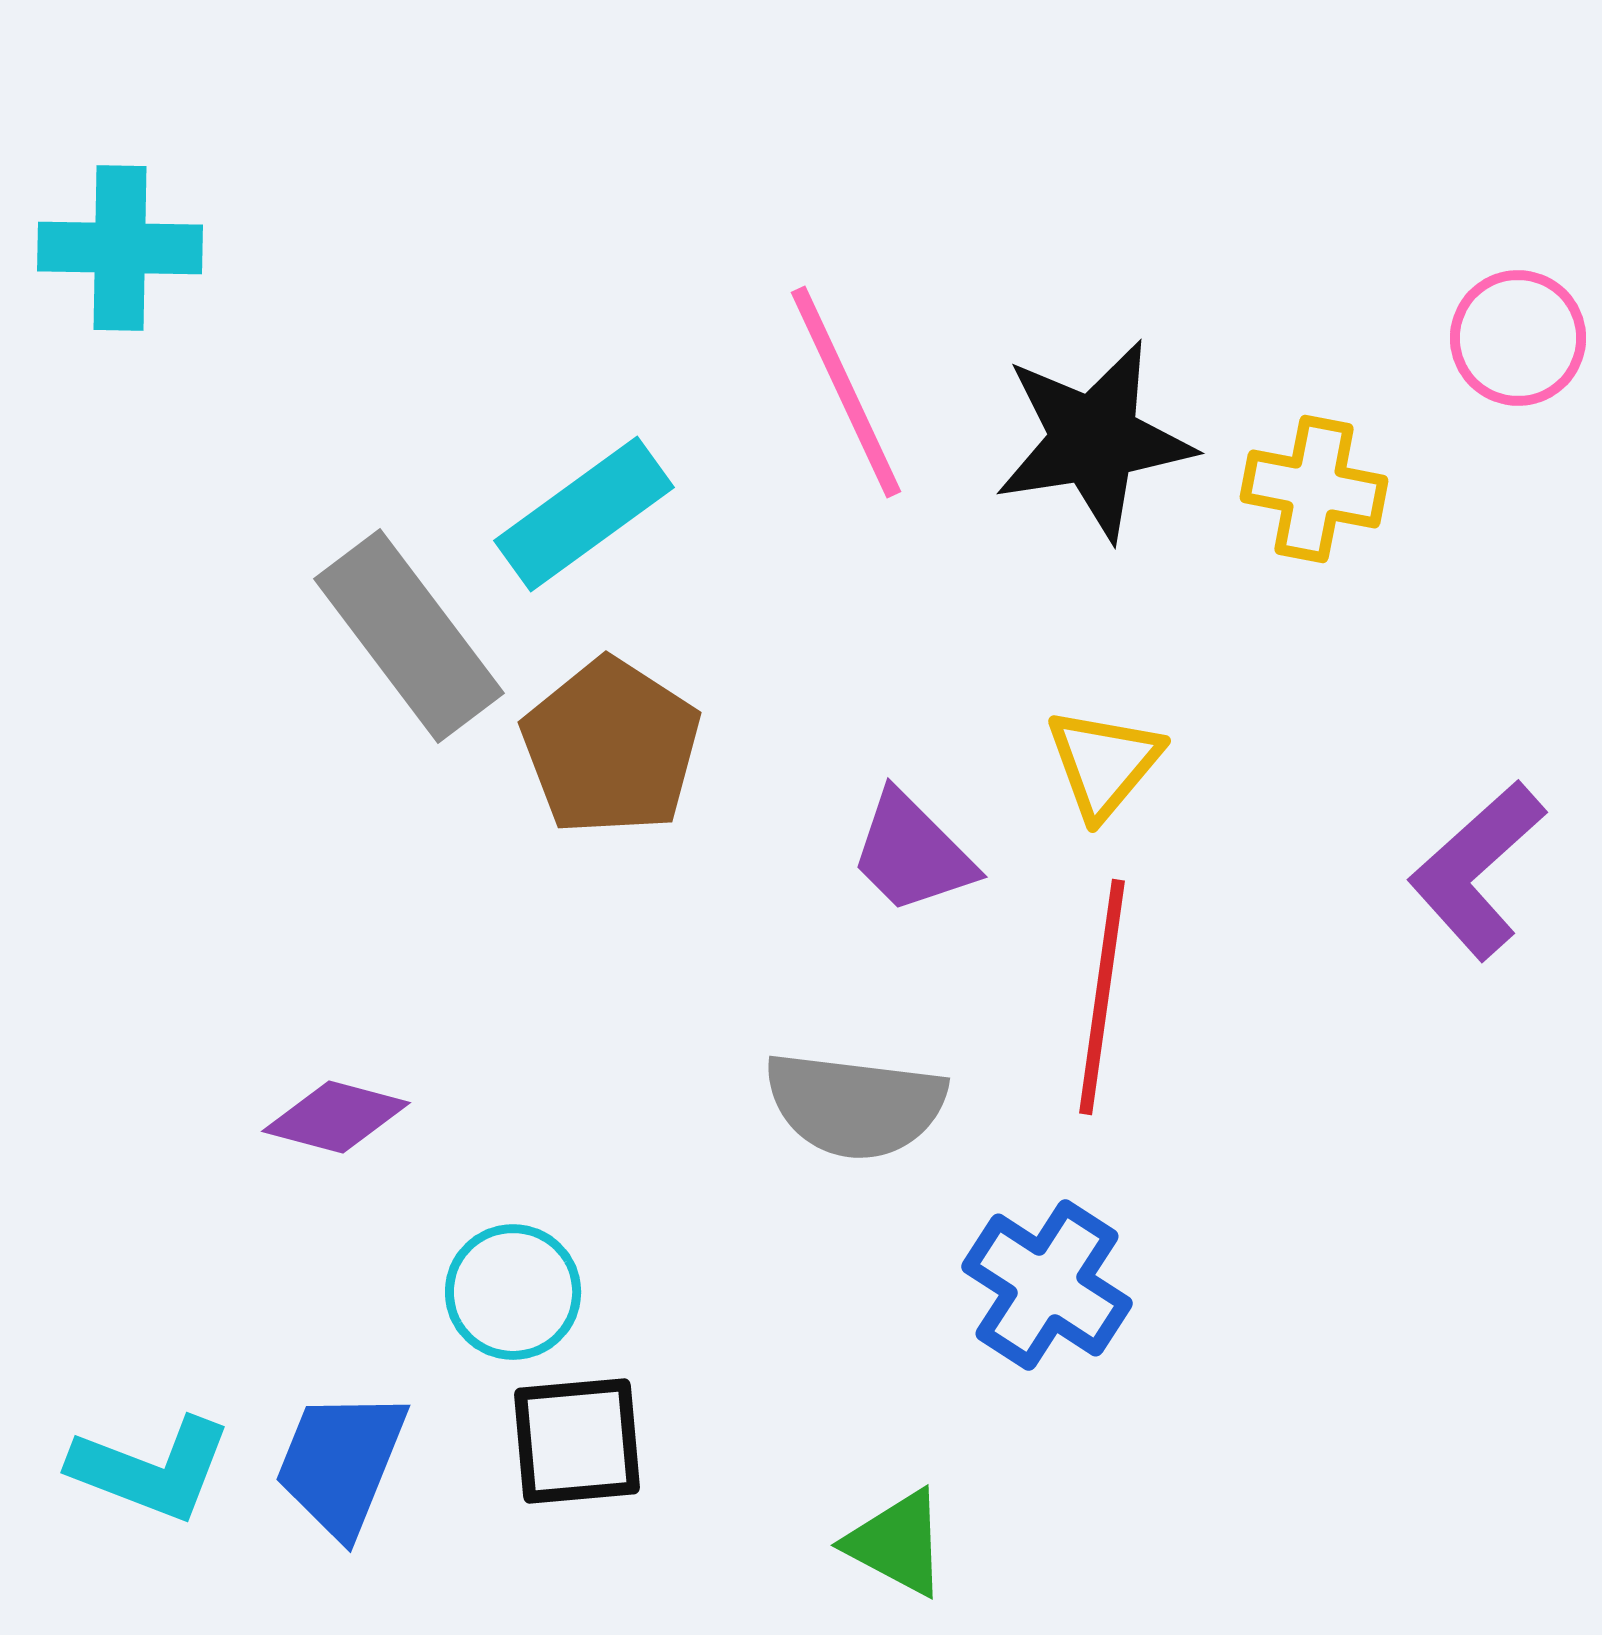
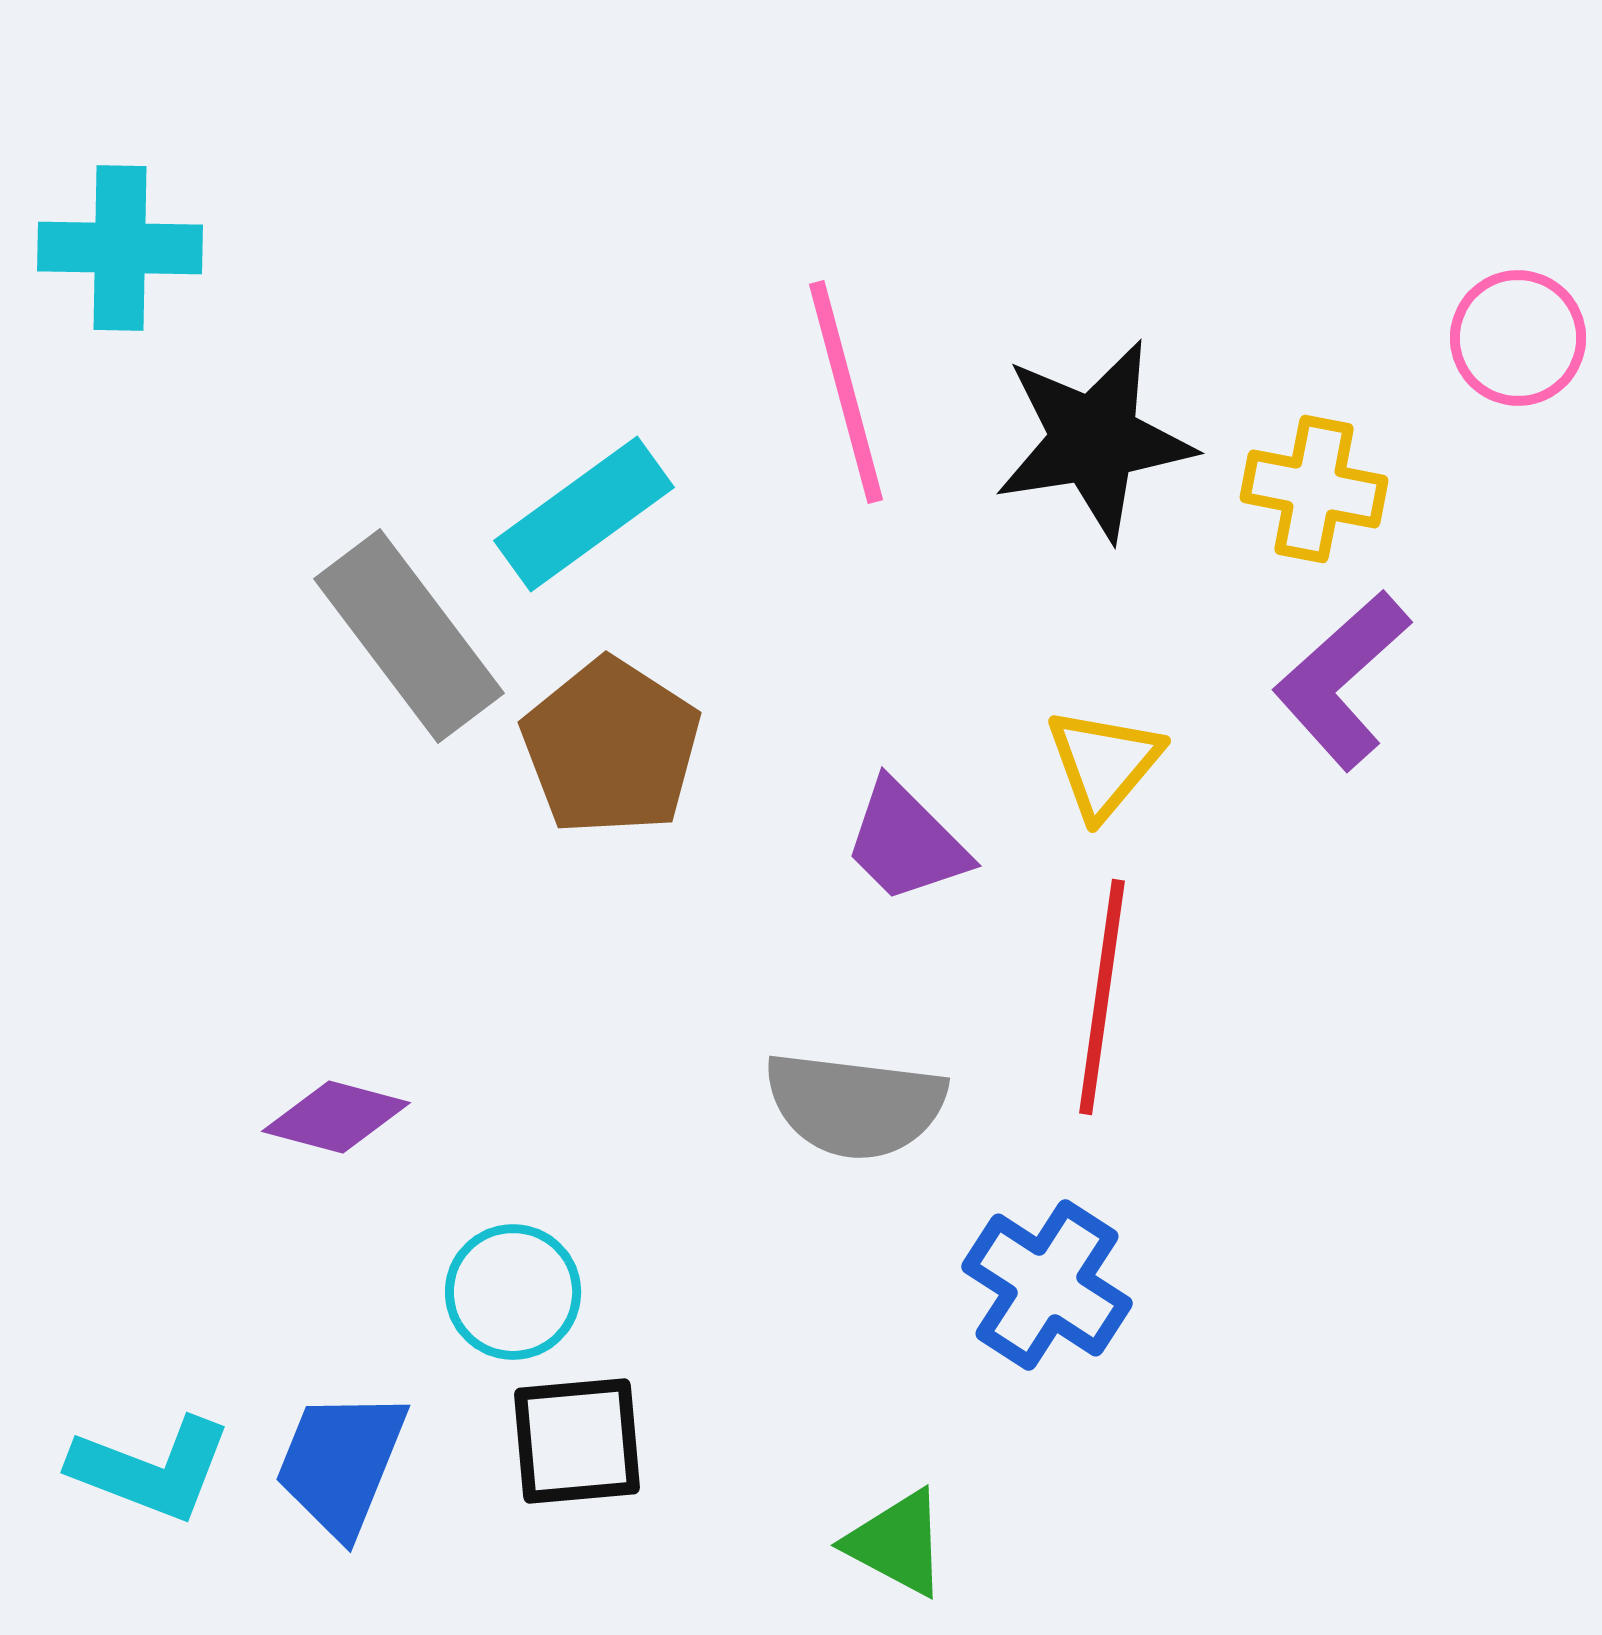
pink line: rotated 10 degrees clockwise
purple trapezoid: moved 6 px left, 11 px up
purple L-shape: moved 135 px left, 190 px up
